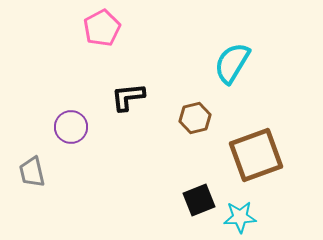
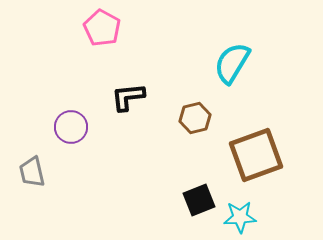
pink pentagon: rotated 15 degrees counterclockwise
